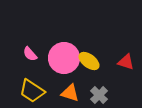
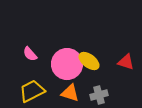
pink circle: moved 3 px right, 6 px down
yellow trapezoid: rotated 120 degrees clockwise
gray cross: rotated 30 degrees clockwise
